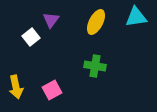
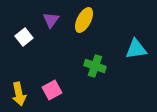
cyan triangle: moved 32 px down
yellow ellipse: moved 12 px left, 2 px up
white square: moved 7 px left
green cross: rotated 10 degrees clockwise
yellow arrow: moved 3 px right, 7 px down
